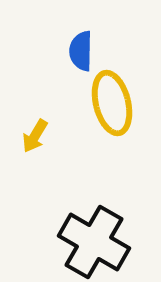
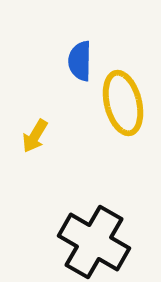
blue semicircle: moved 1 px left, 10 px down
yellow ellipse: moved 11 px right
